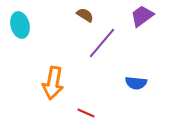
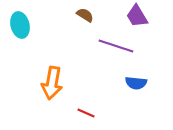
purple trapezoid: moved 5 px left; rotated 85 degrees counterclockwise
purple line: moved 14 px right, 3 px down; rotated 68 degrees clockwise
orange arrow: moved 1 px left
